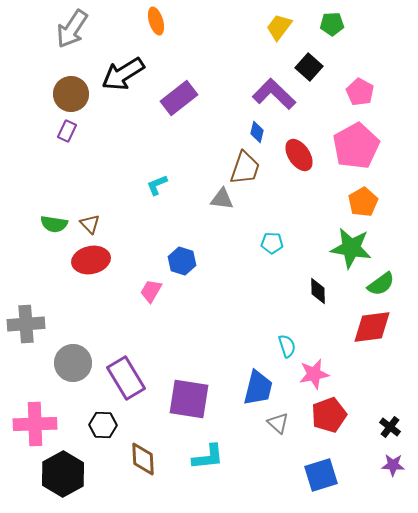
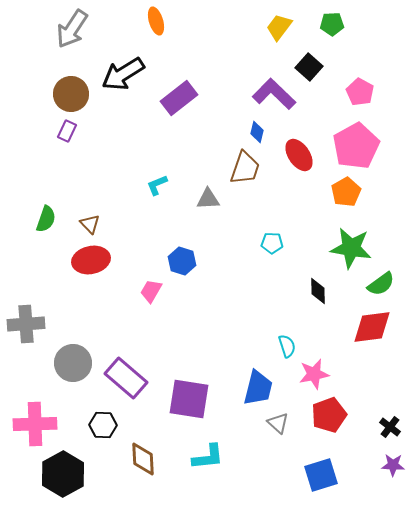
gray triangle at (222, 199): moved 14 px left; rotated 10 degrees counterclockwise
orange pentagon at (363, 202): moved 17 px left, 10 px up
green semicircle at (54, 224): moved 8 px left, 5 px up; rotated 80 degrees counterclockwise
purple rectangle at (126, 378): rotated 18 degrees counterclockwise
